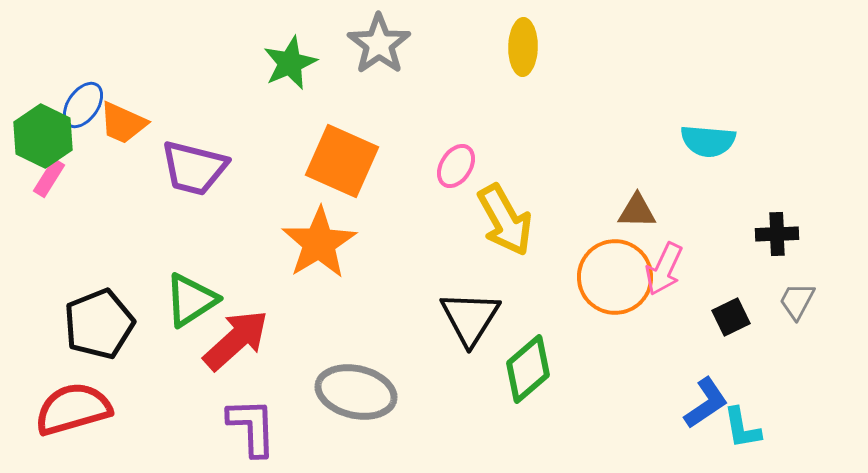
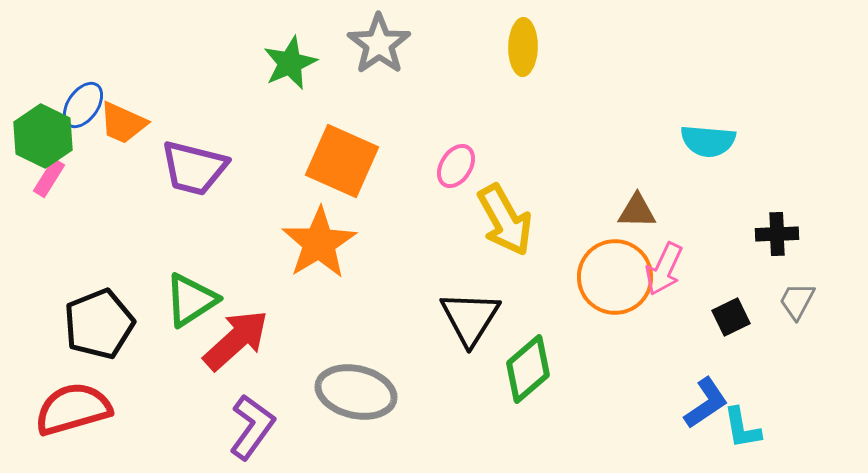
purple L-shape: rotated 38 degrees clockwise
